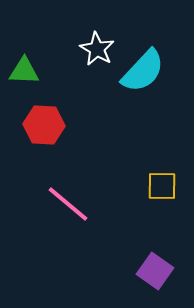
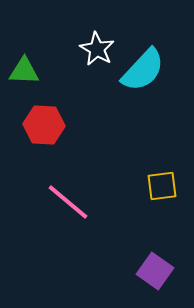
cyan semicircle: moved 1 px up
yellow square: rotated 8 degrees counterclockwise
pink line: moved 2 px up
